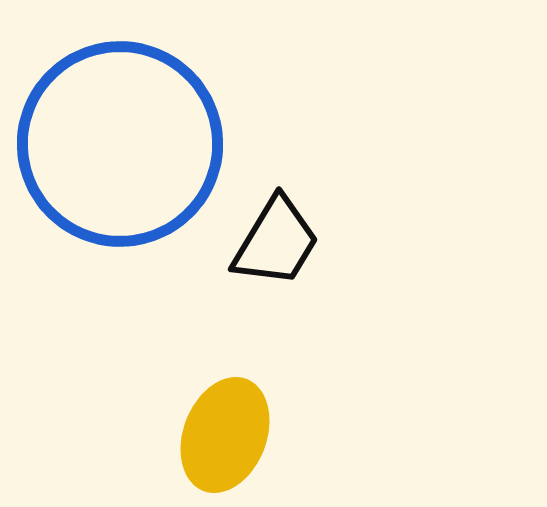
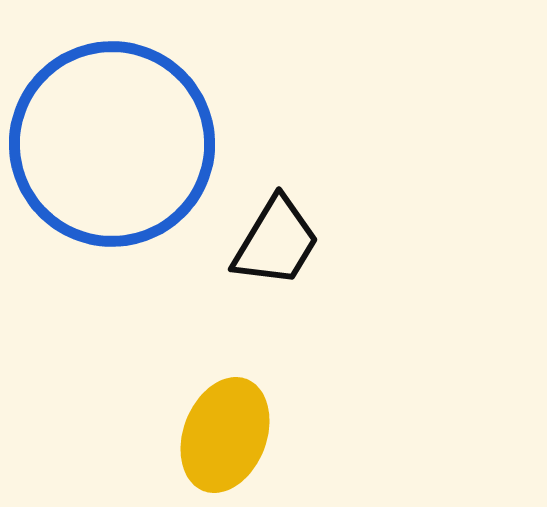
blue circle: moved 8 px left
